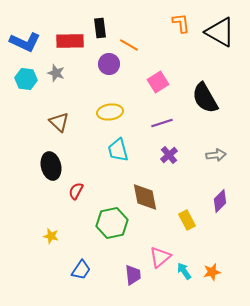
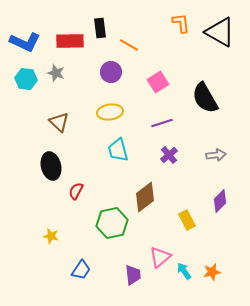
purple circle: moved 2 px right, 8 px down
brown diamond: rotated 64 degrees clockwise
